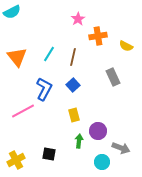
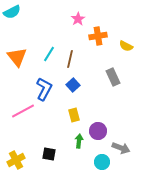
brown line: moved 3 px left, 2 px down
